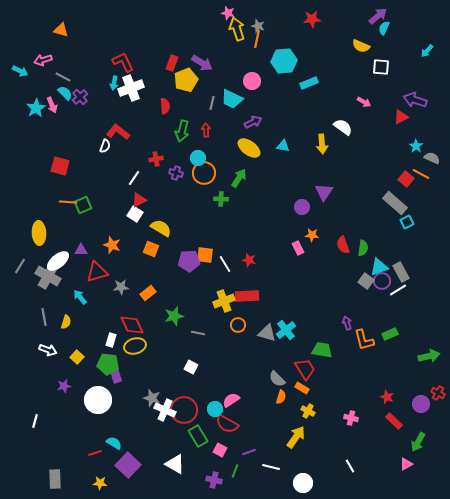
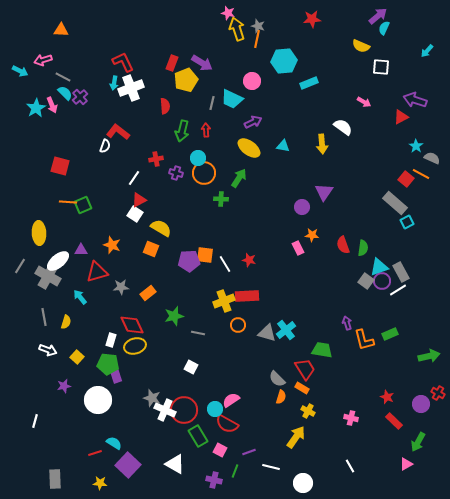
orange triangle at (61, 30): rotated 14 degrees counterclockwise
